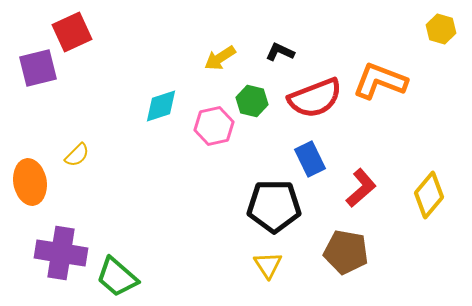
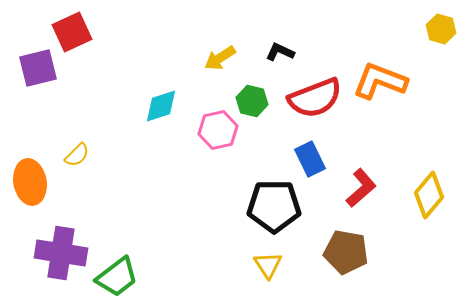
pink hexagon: moved 4 px right, 4 px down
green trapezoid: rotated 78 degrees counterclockwise
